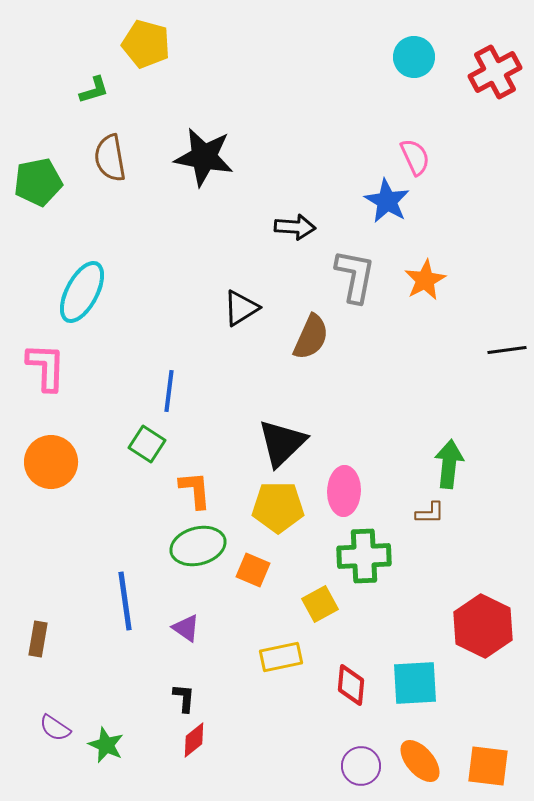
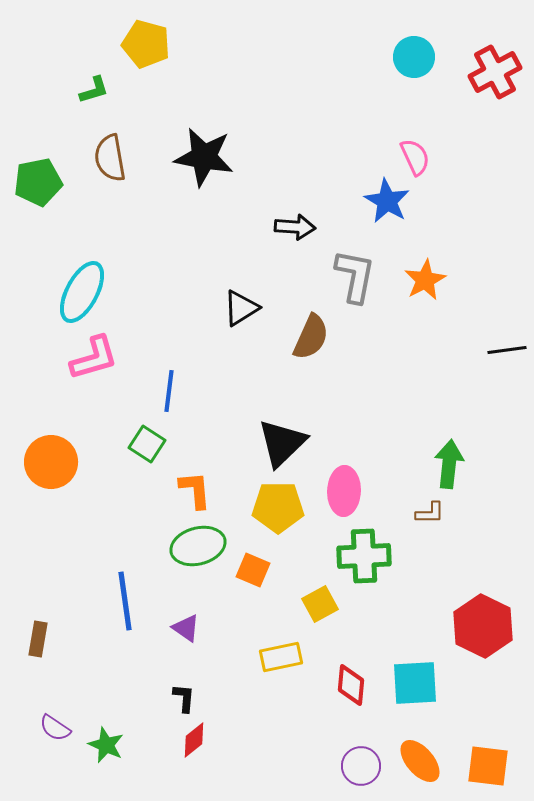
pink L-shape at (46, 367): moved 48 px right, 9 px up; rotated 72 degrees clockwise
